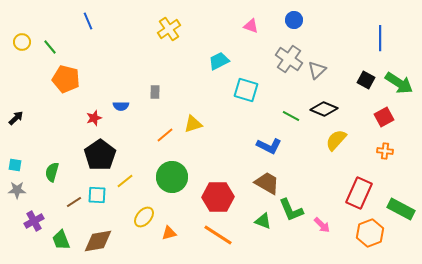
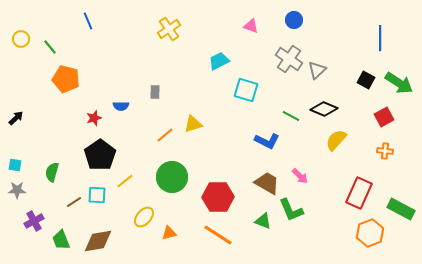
yellow circle at (22, 42): moved 1 px left, 3 px up
blue L-shape at (269, 146): moved 2 px left, 5 px up
pink arrow at (322, 225): moved 22 px left, 49 px up
